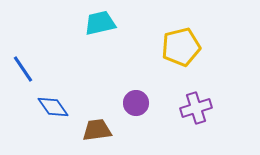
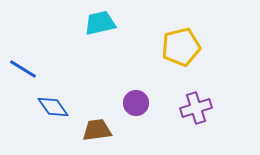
blue line: rotated 24 degrees counterclockwise
